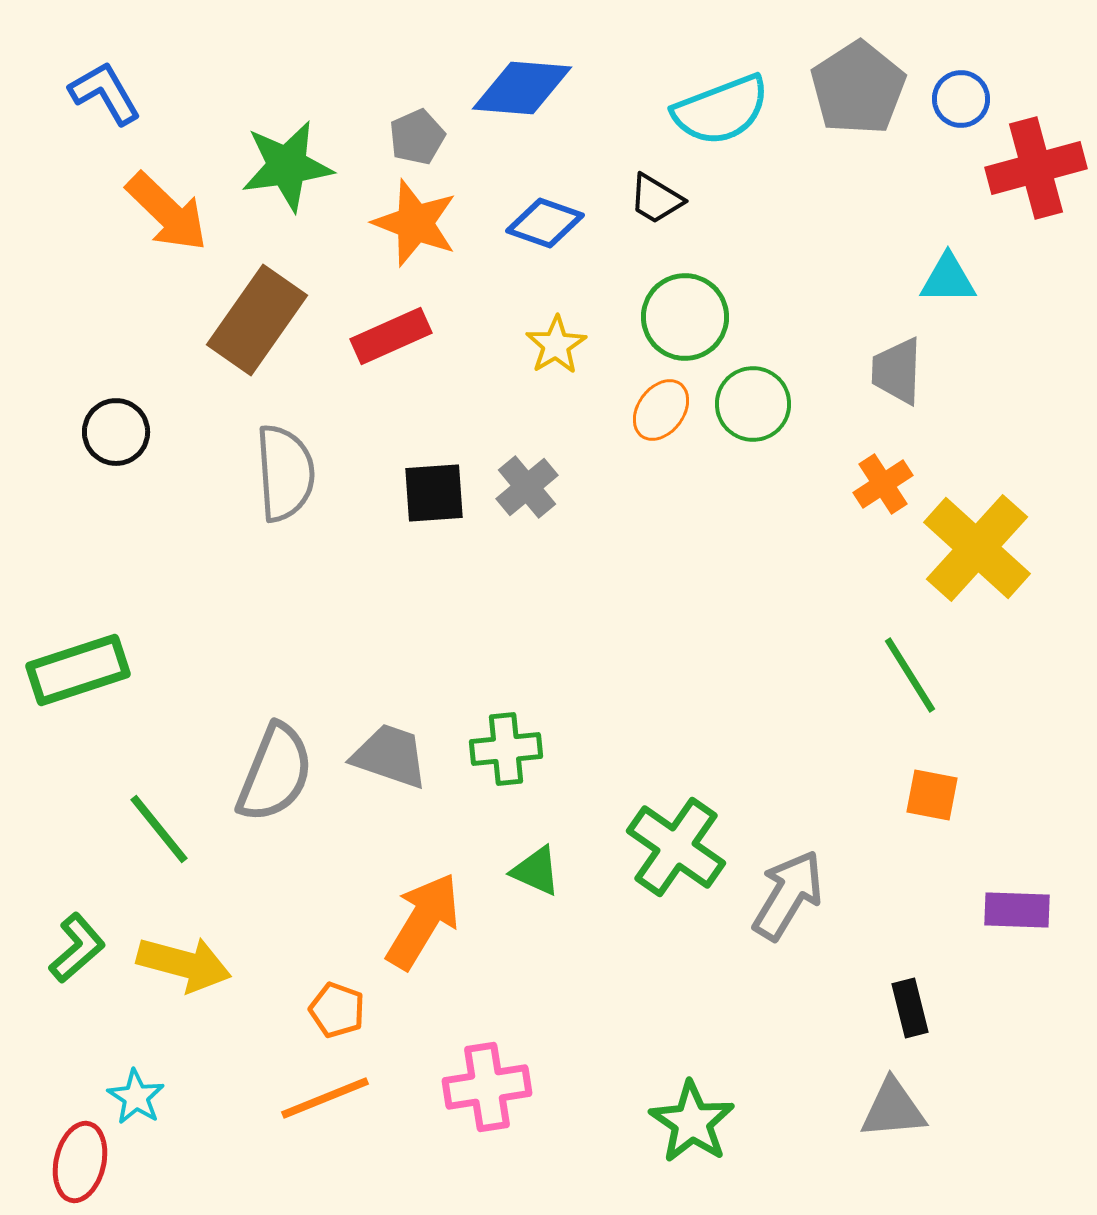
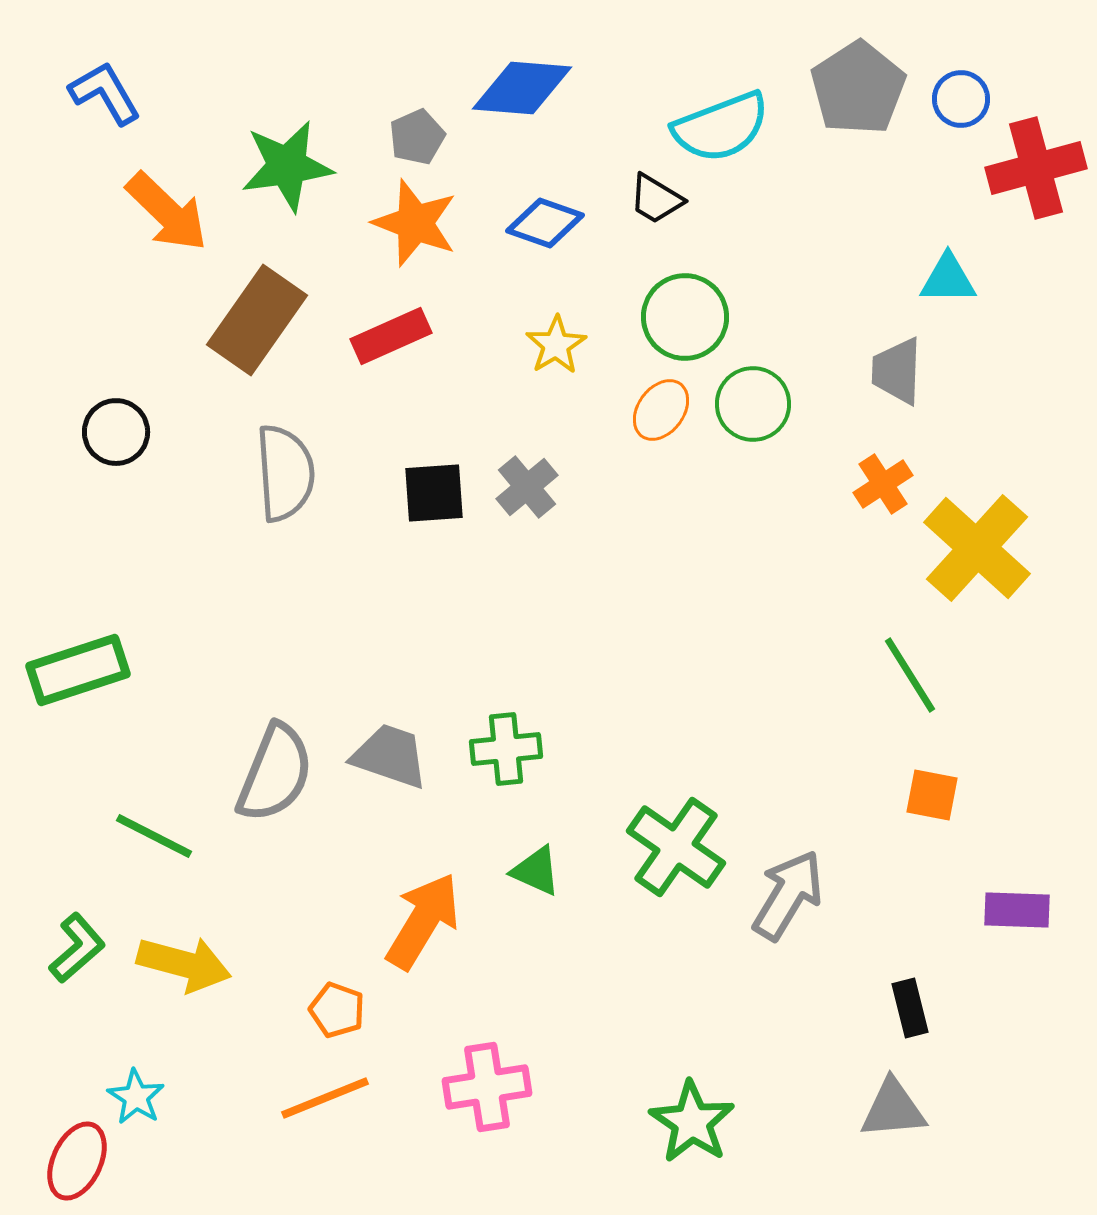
cyan semicircle at (721, 110): moved 17 px down
green line at (159, 829): moved 5 px left, 7 px down; rotated 24 degrees counterclockwise
red ellipse at (80, 1162): moved 3 px left, 1 px up; rotated 12 degrees clockwise
